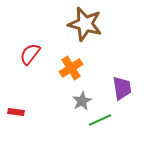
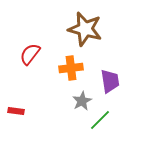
brown star: moved 5 px down
orange cross: rotated 25 degrees clockwise
purple trapezoid: moved 12 px left, 7 px up
red rectangle: moved 1 px up
green line: rotated 20 degrees counterclockwise
